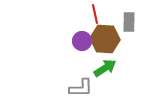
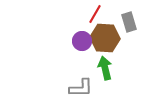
red line: rotated 42 degrees clockwise
gray rectangle: rotated 18 degrees counterclockwise
brown hexagon: moved 1 px up
green arrow: rotated 70 degrees counterclockwise
